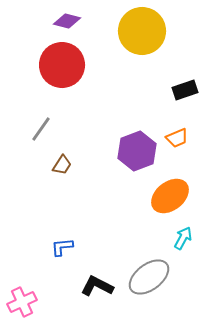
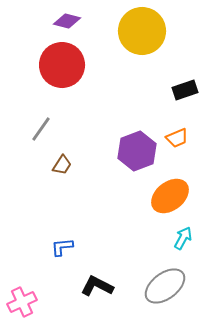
gray ellipse: moved 16 px right, 9 px down
